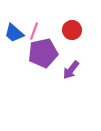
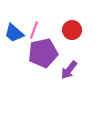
pink line: moved 1 px up
purple arrow: moved 2 px left
